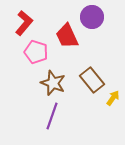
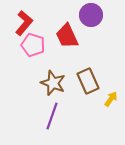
purple circle: moved 1 px left, 2 px up
pink pentagon: moved 3 px left, 7 px up
brown rectangle: moved 4 px left, 1 px down; rotated 15 degrees clockwise
yellow arrow: moved 2 px left, 1 px down
